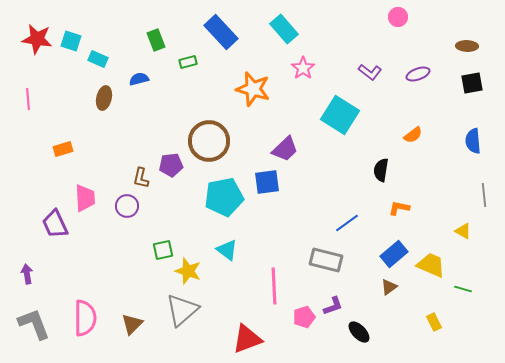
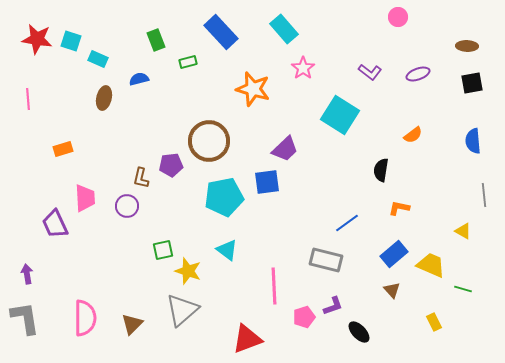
brown triangle at (389, 287): moved 3 px right, 3 px down; rotated 36 degrees counterclockwise
gray L-shape at (34, 324): moved 9 px left, 6 px up; rotated 12 degrees clockwise
